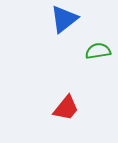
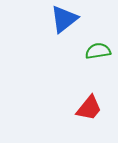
red trapezoid: moved 23 px right
